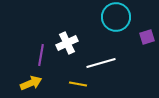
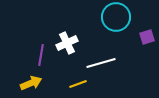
yellow line: rotated 30 degrees counterclockwise
